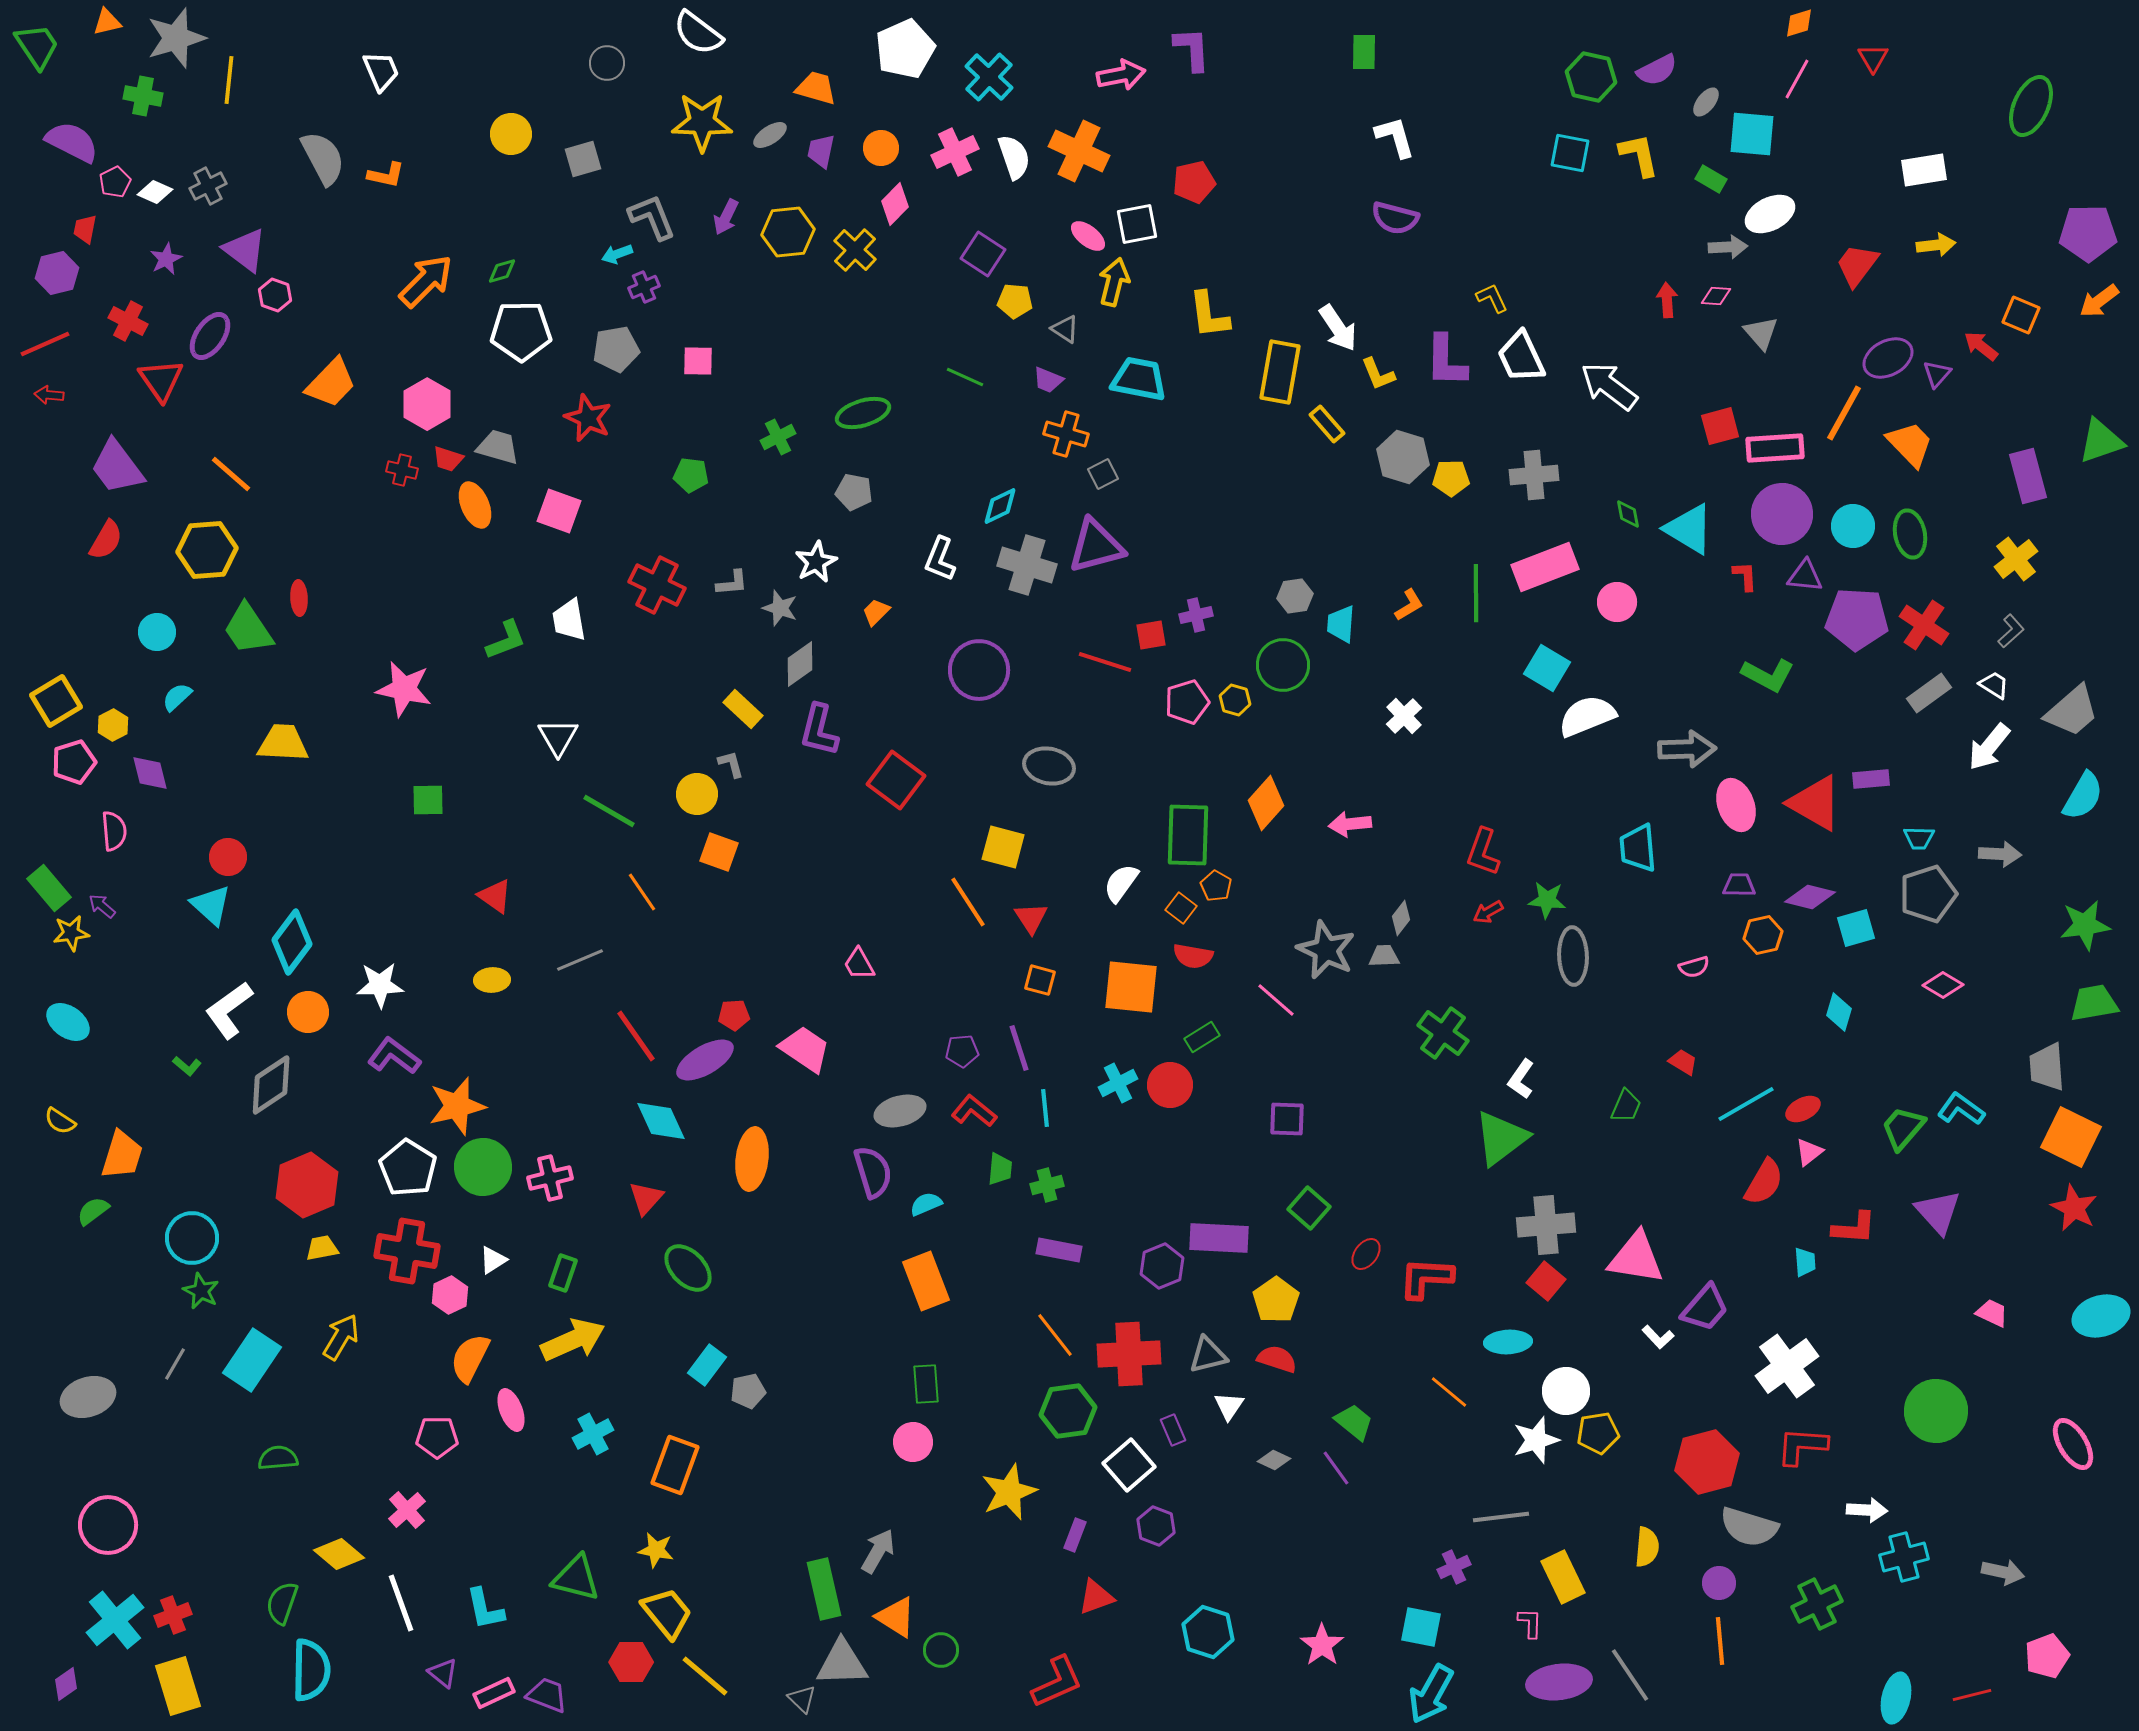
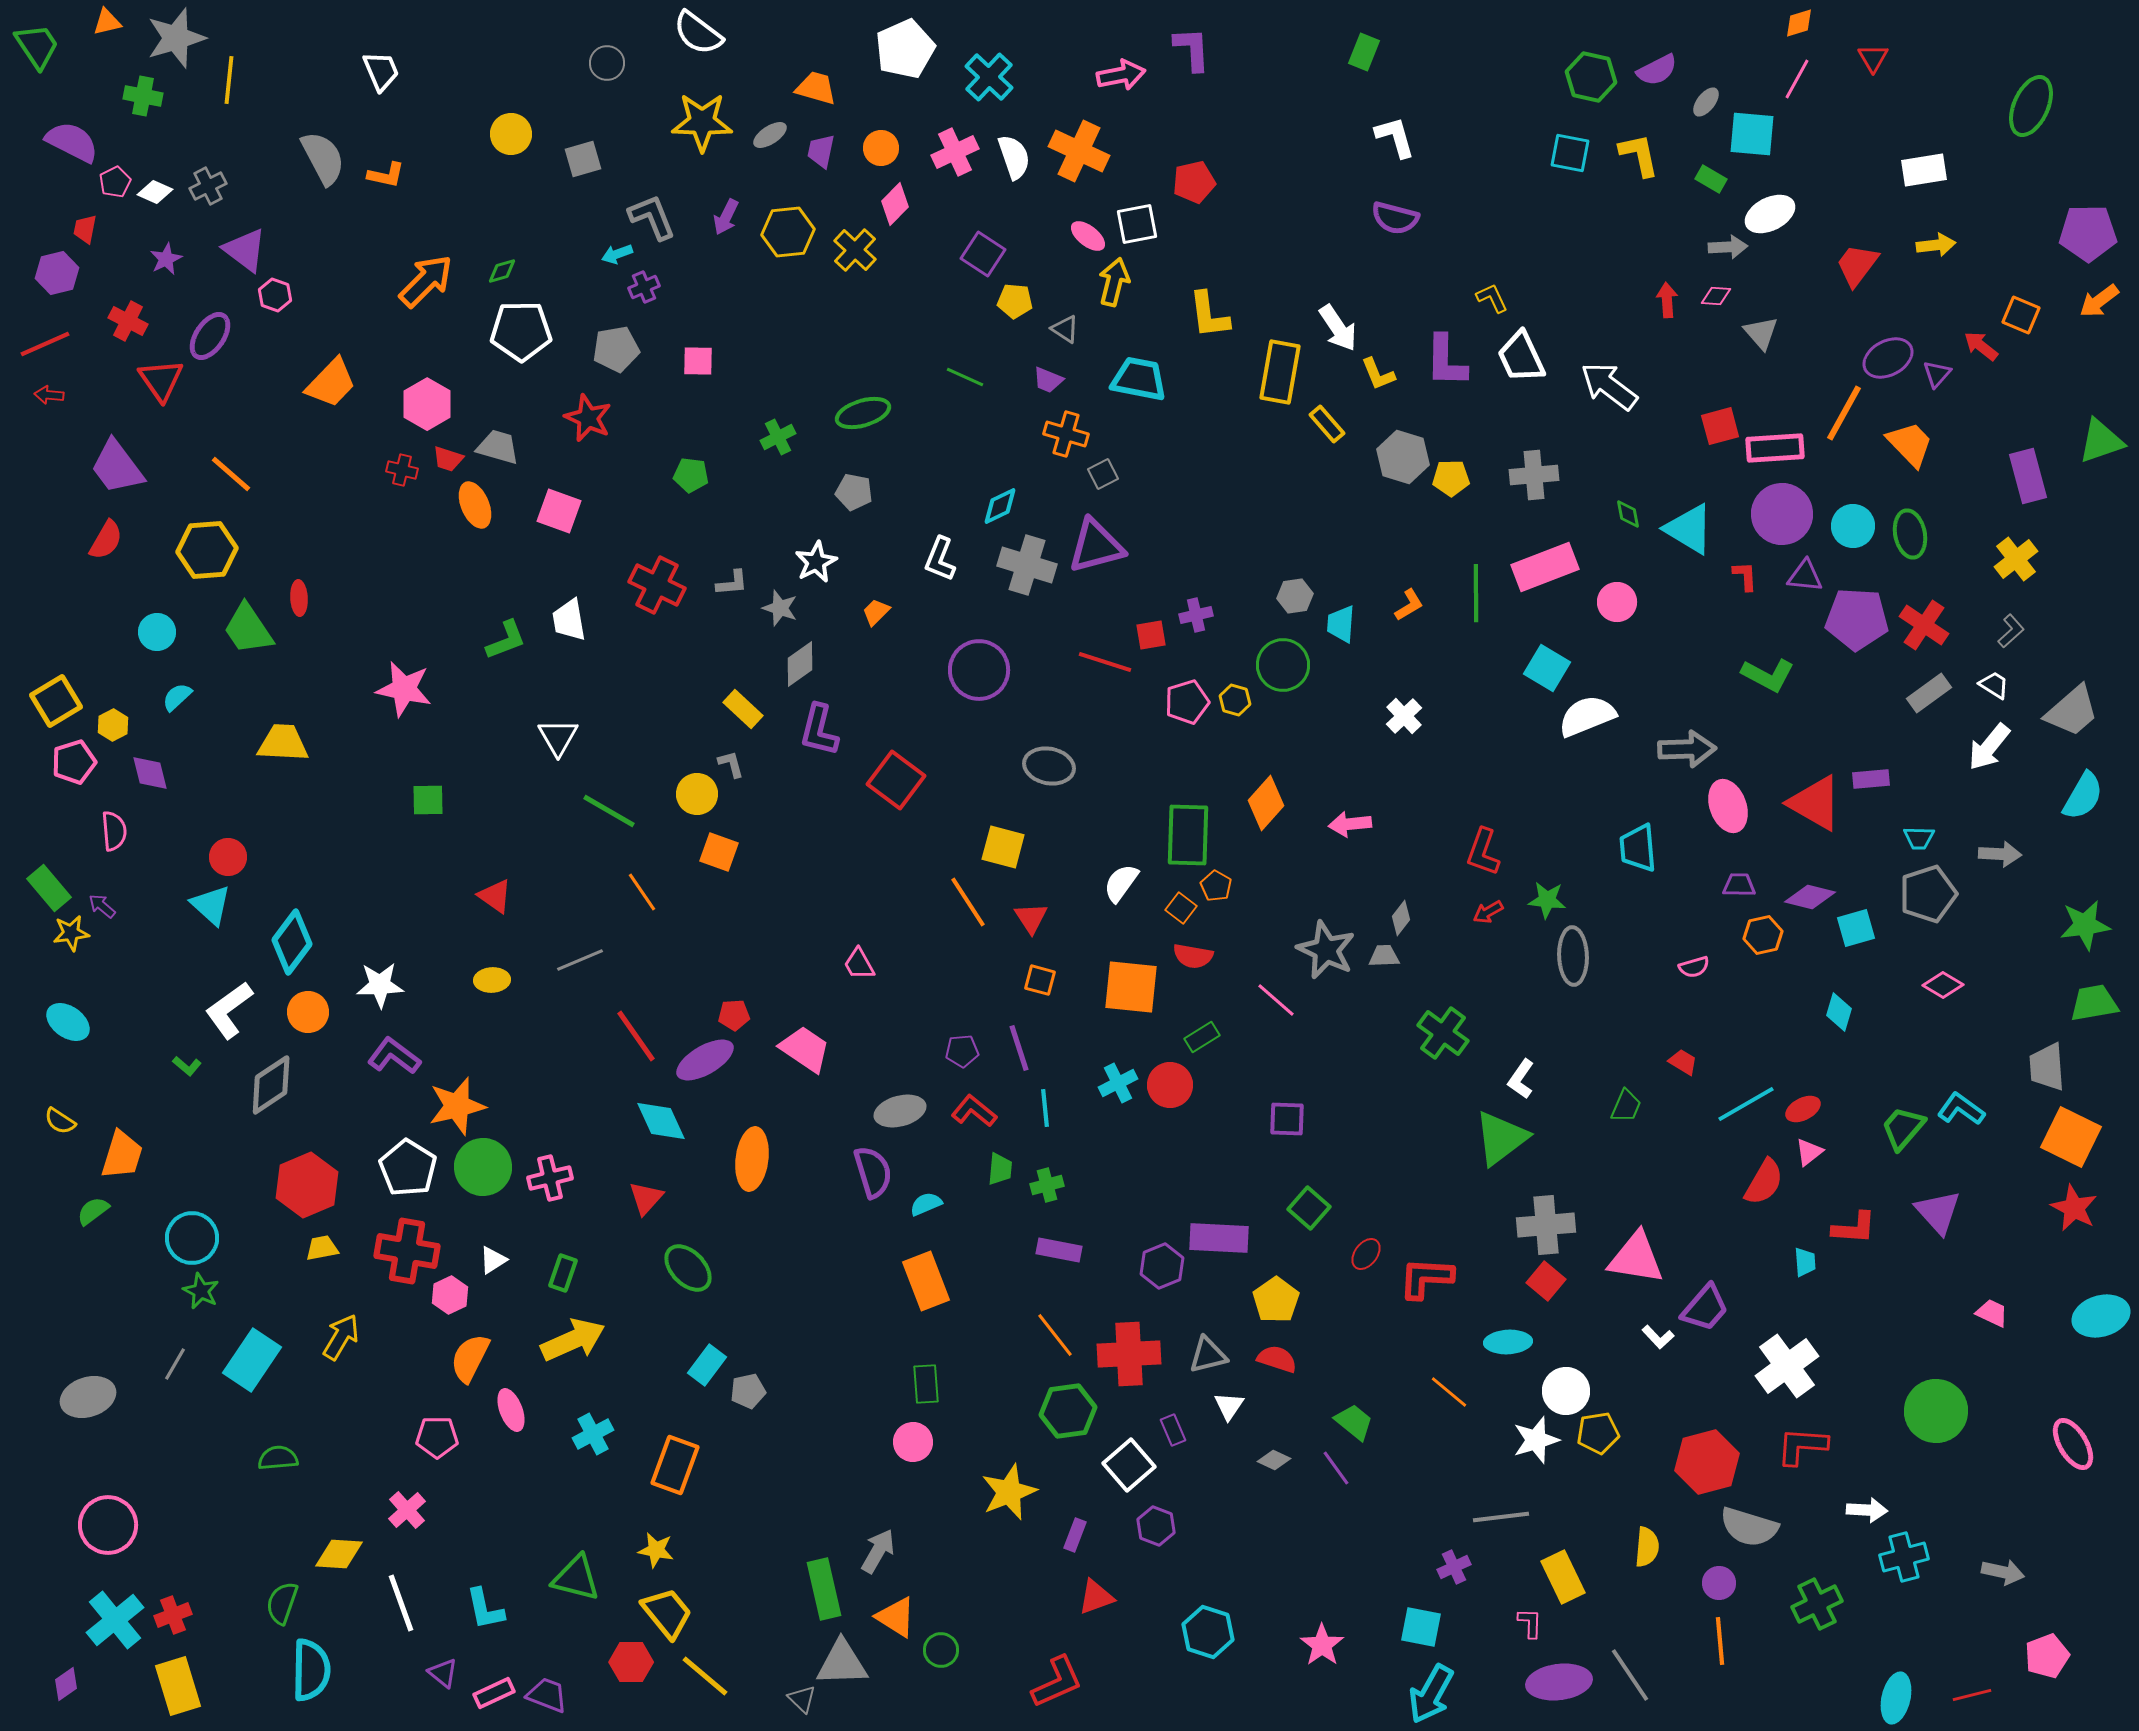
green rectangle at (1364, 52): rotated 21 degrees clockwise
pink ellipse at (1736, 805): moved 8 px left, 1 px down
yellow diamond at (339, 1554): rotated 36 degrees counterclockwise
